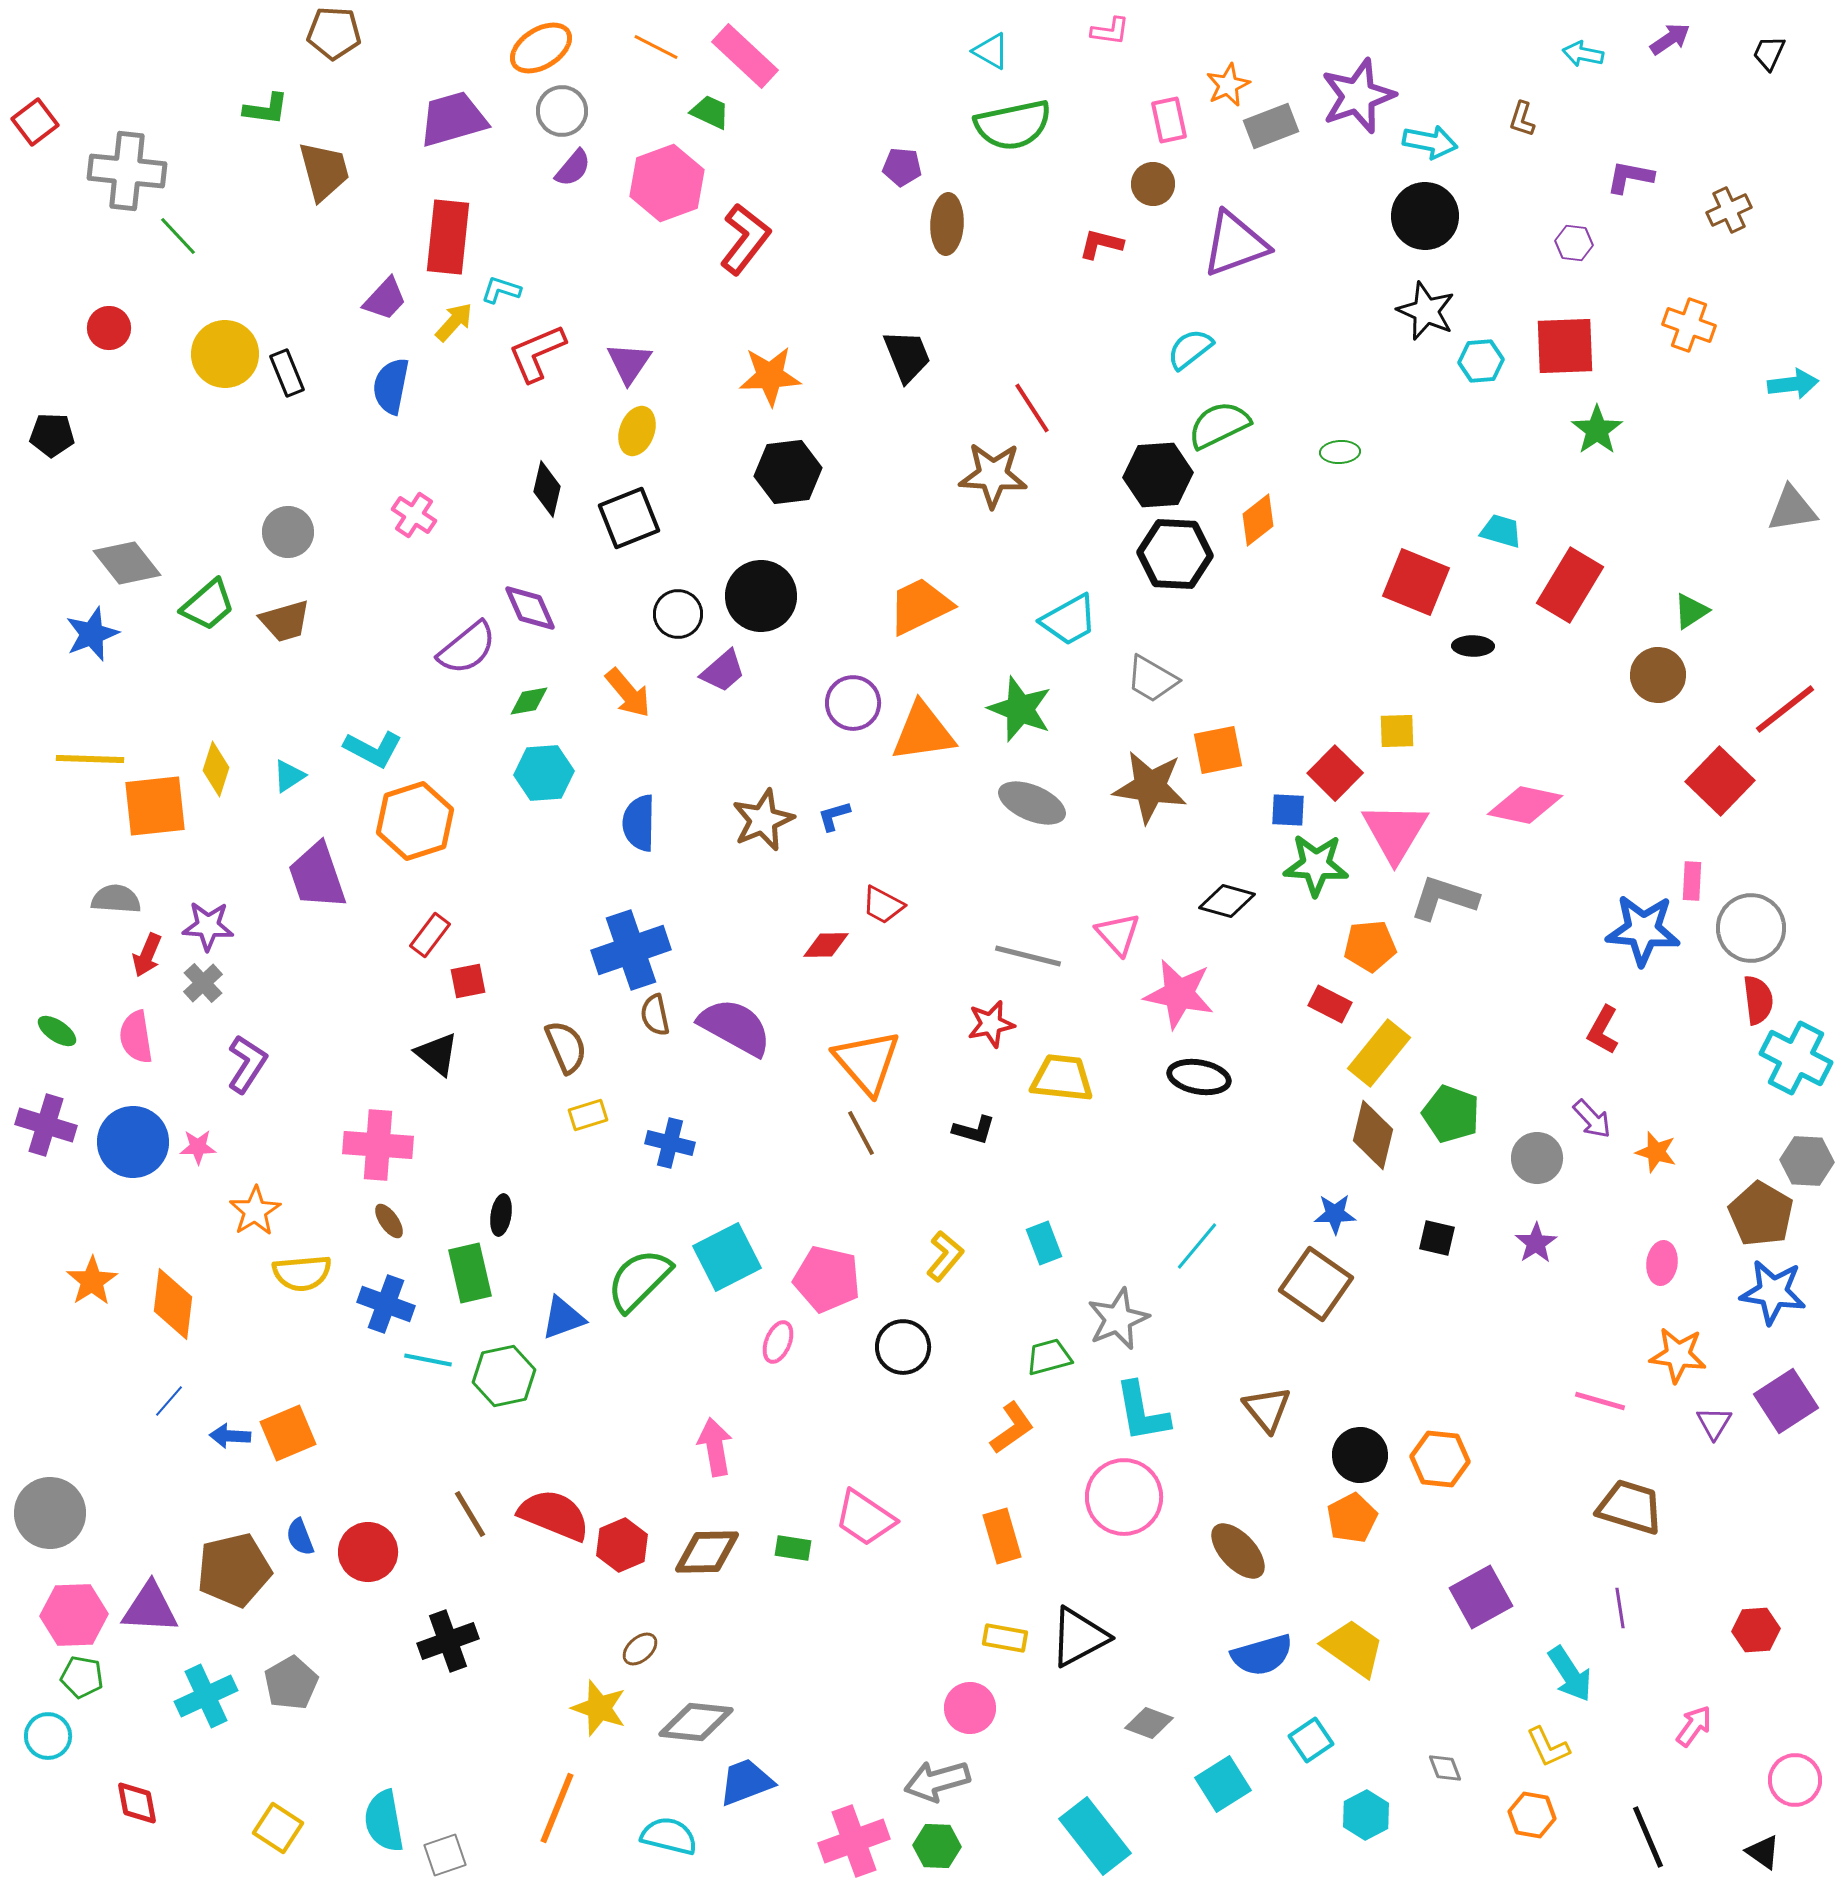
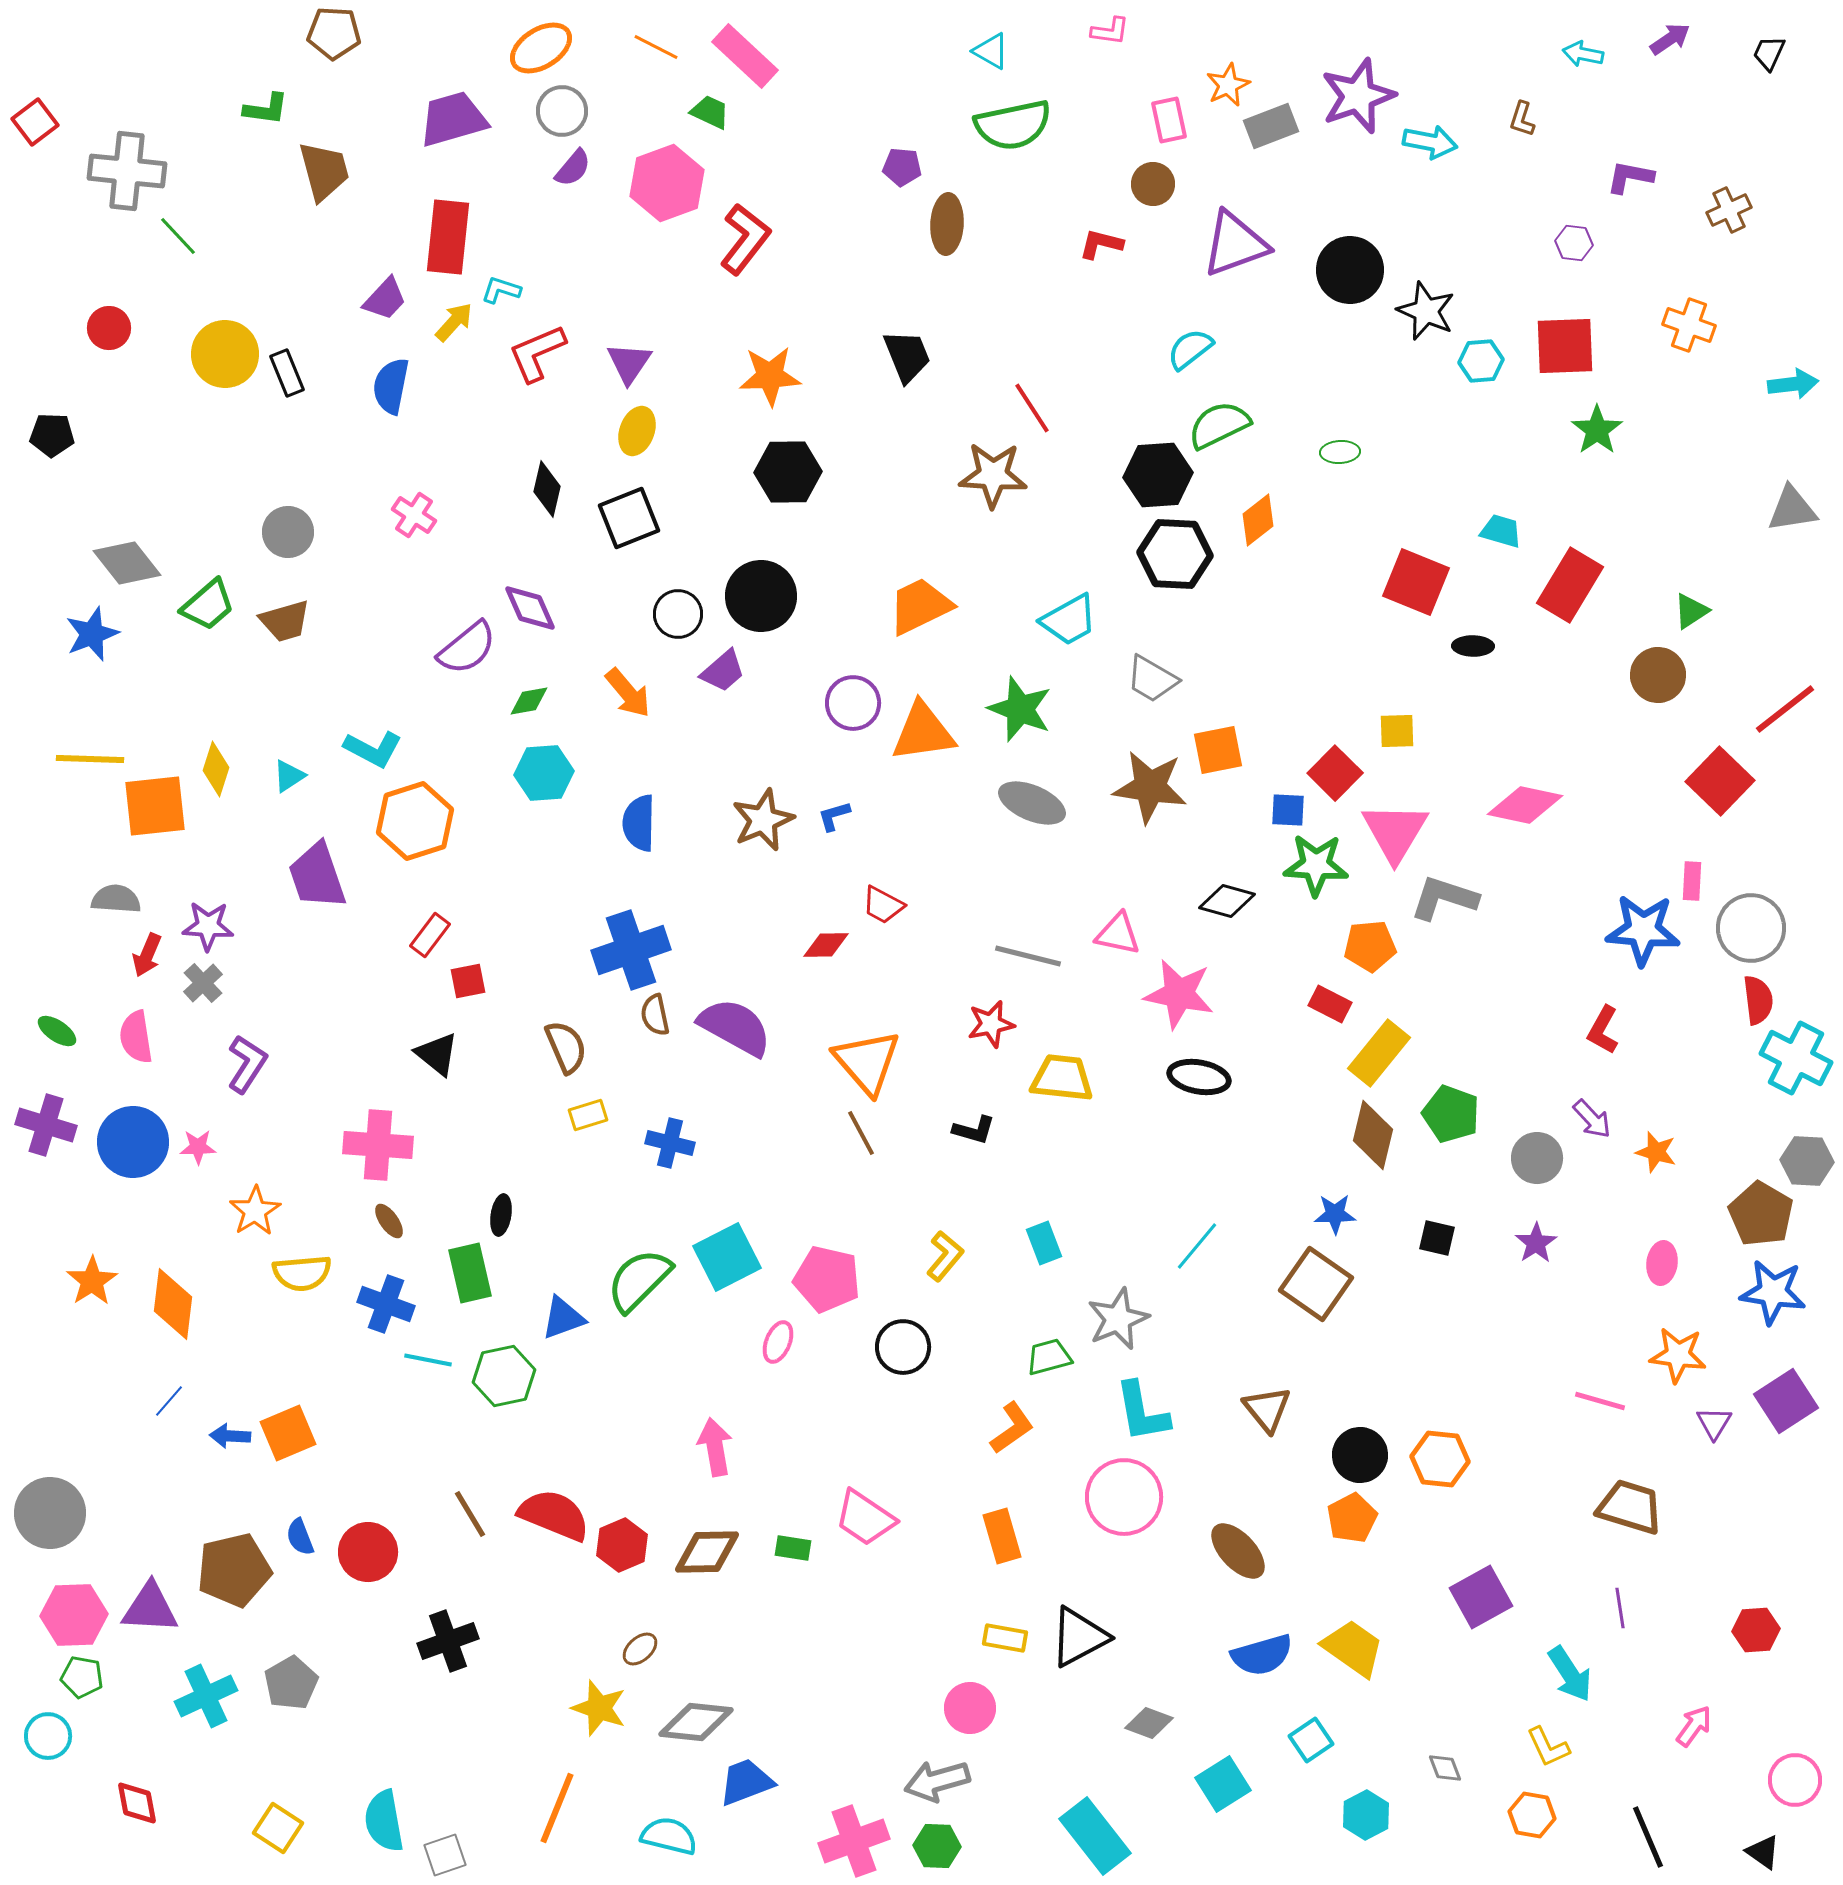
black circle at (1425, 216): moved 75 px left, 54 px down
black hexagon at (788, 472): rotated 6 degrees clockwise
pink triangle at (1118, 934): rotated 36 degrees counterclockwise
